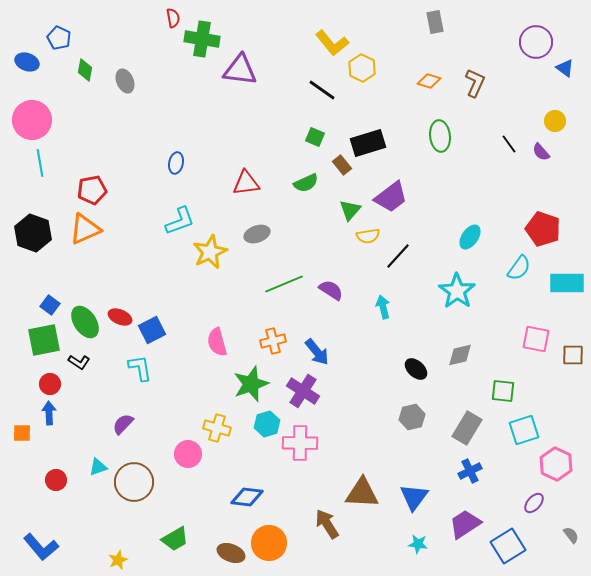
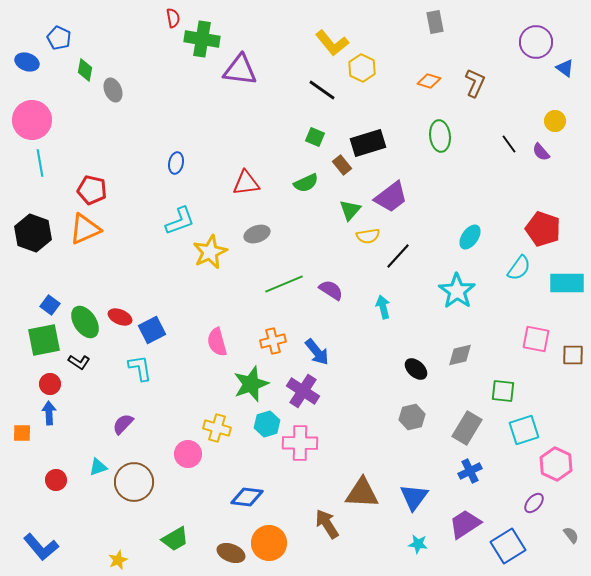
gray ellipse at (125, 81): moved 12 px left, 9 px down
red pentagon at (92, 190): rotated 24 degrees clockwise
